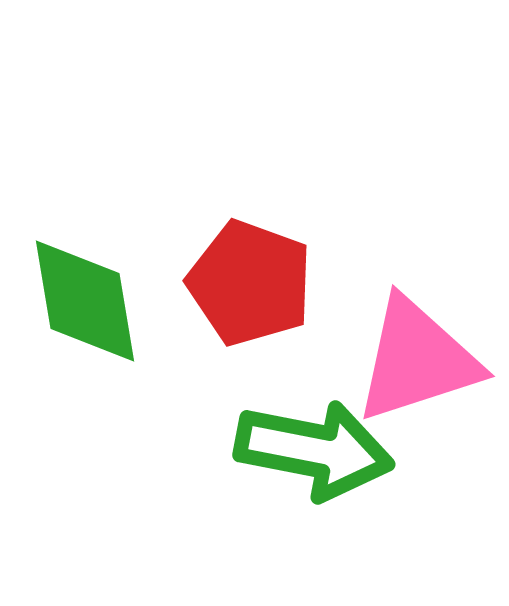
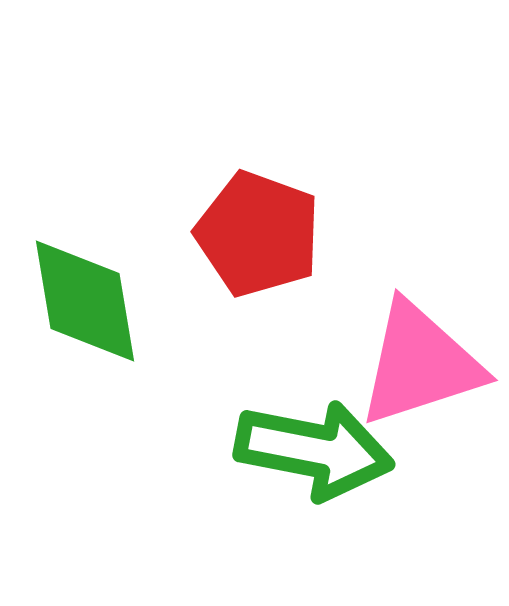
red pentagon: moved 8 px right, 49 px up
pink triangle: moved 3 px right, 4 px down
